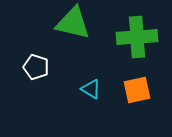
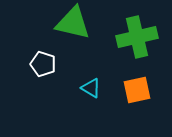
green cross: rotated 9 degrees counterclockwise
white pentagon: moved 7 px right, 3 px up
cyan triangle: moved 1 px up
